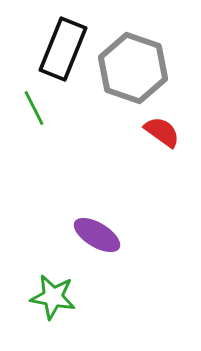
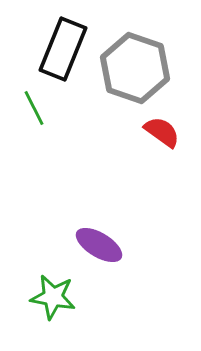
gray hexagon: moved 2 px right
purple ellipse: moved 2 px right, 10 px down
